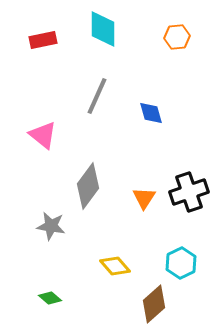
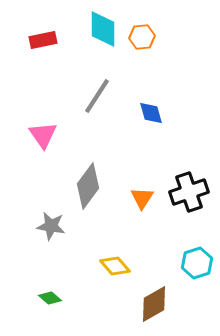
orange hexagon: moved 35 px left
gray line: rotated 9 degrees clockwise
pink triangle: rotated 16 degrees clockwise
orange triangle: moved 2 px left
cyan hexagon: moved 16 px right; rotated 8 degrees clockwise
brown diamond: rotated 12 degrees clockwise
